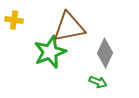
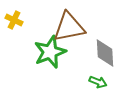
yellow cross: rotated 18 degrees clockwise
gray diamond: rotated 28 degrees counterclockwise
